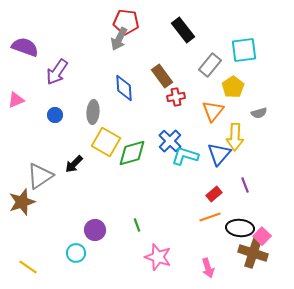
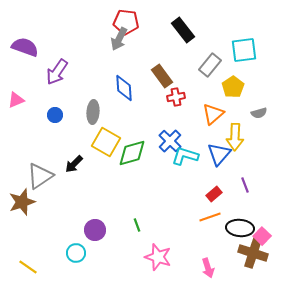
orange triangle: moved 3 px down; rotated 10 degrees clockwise
